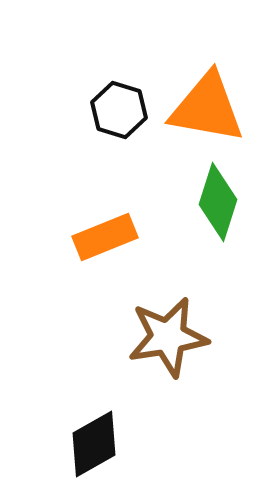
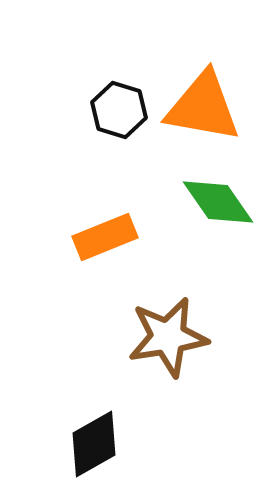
orange triangle: moved 4 px left, 1 px up
green diamond: rotated 52 degrees counterclockwise
